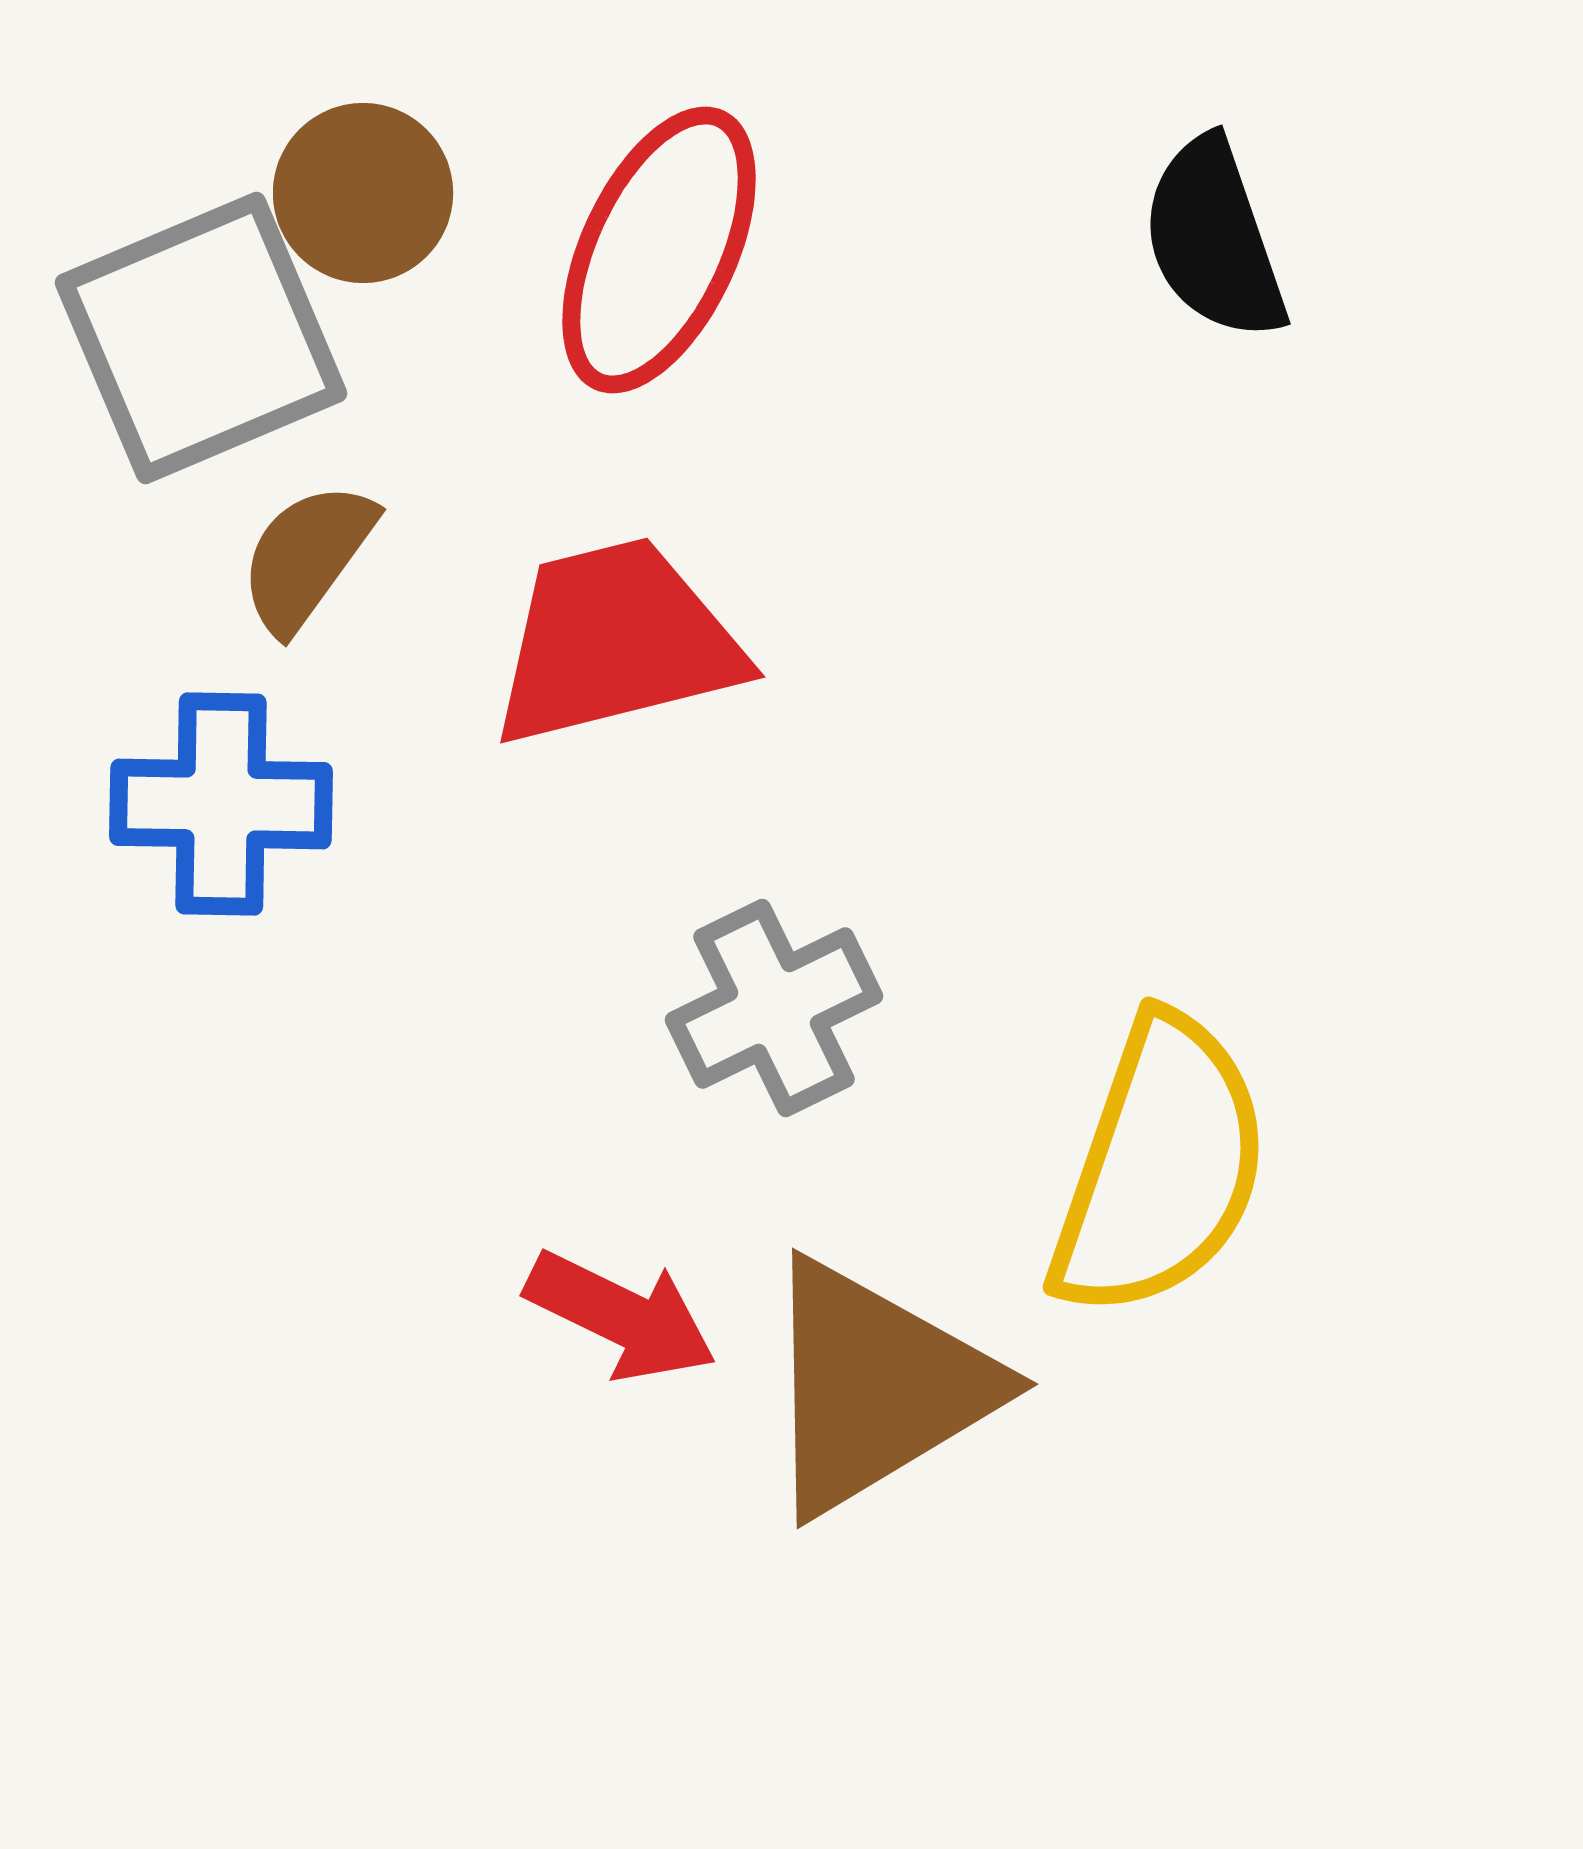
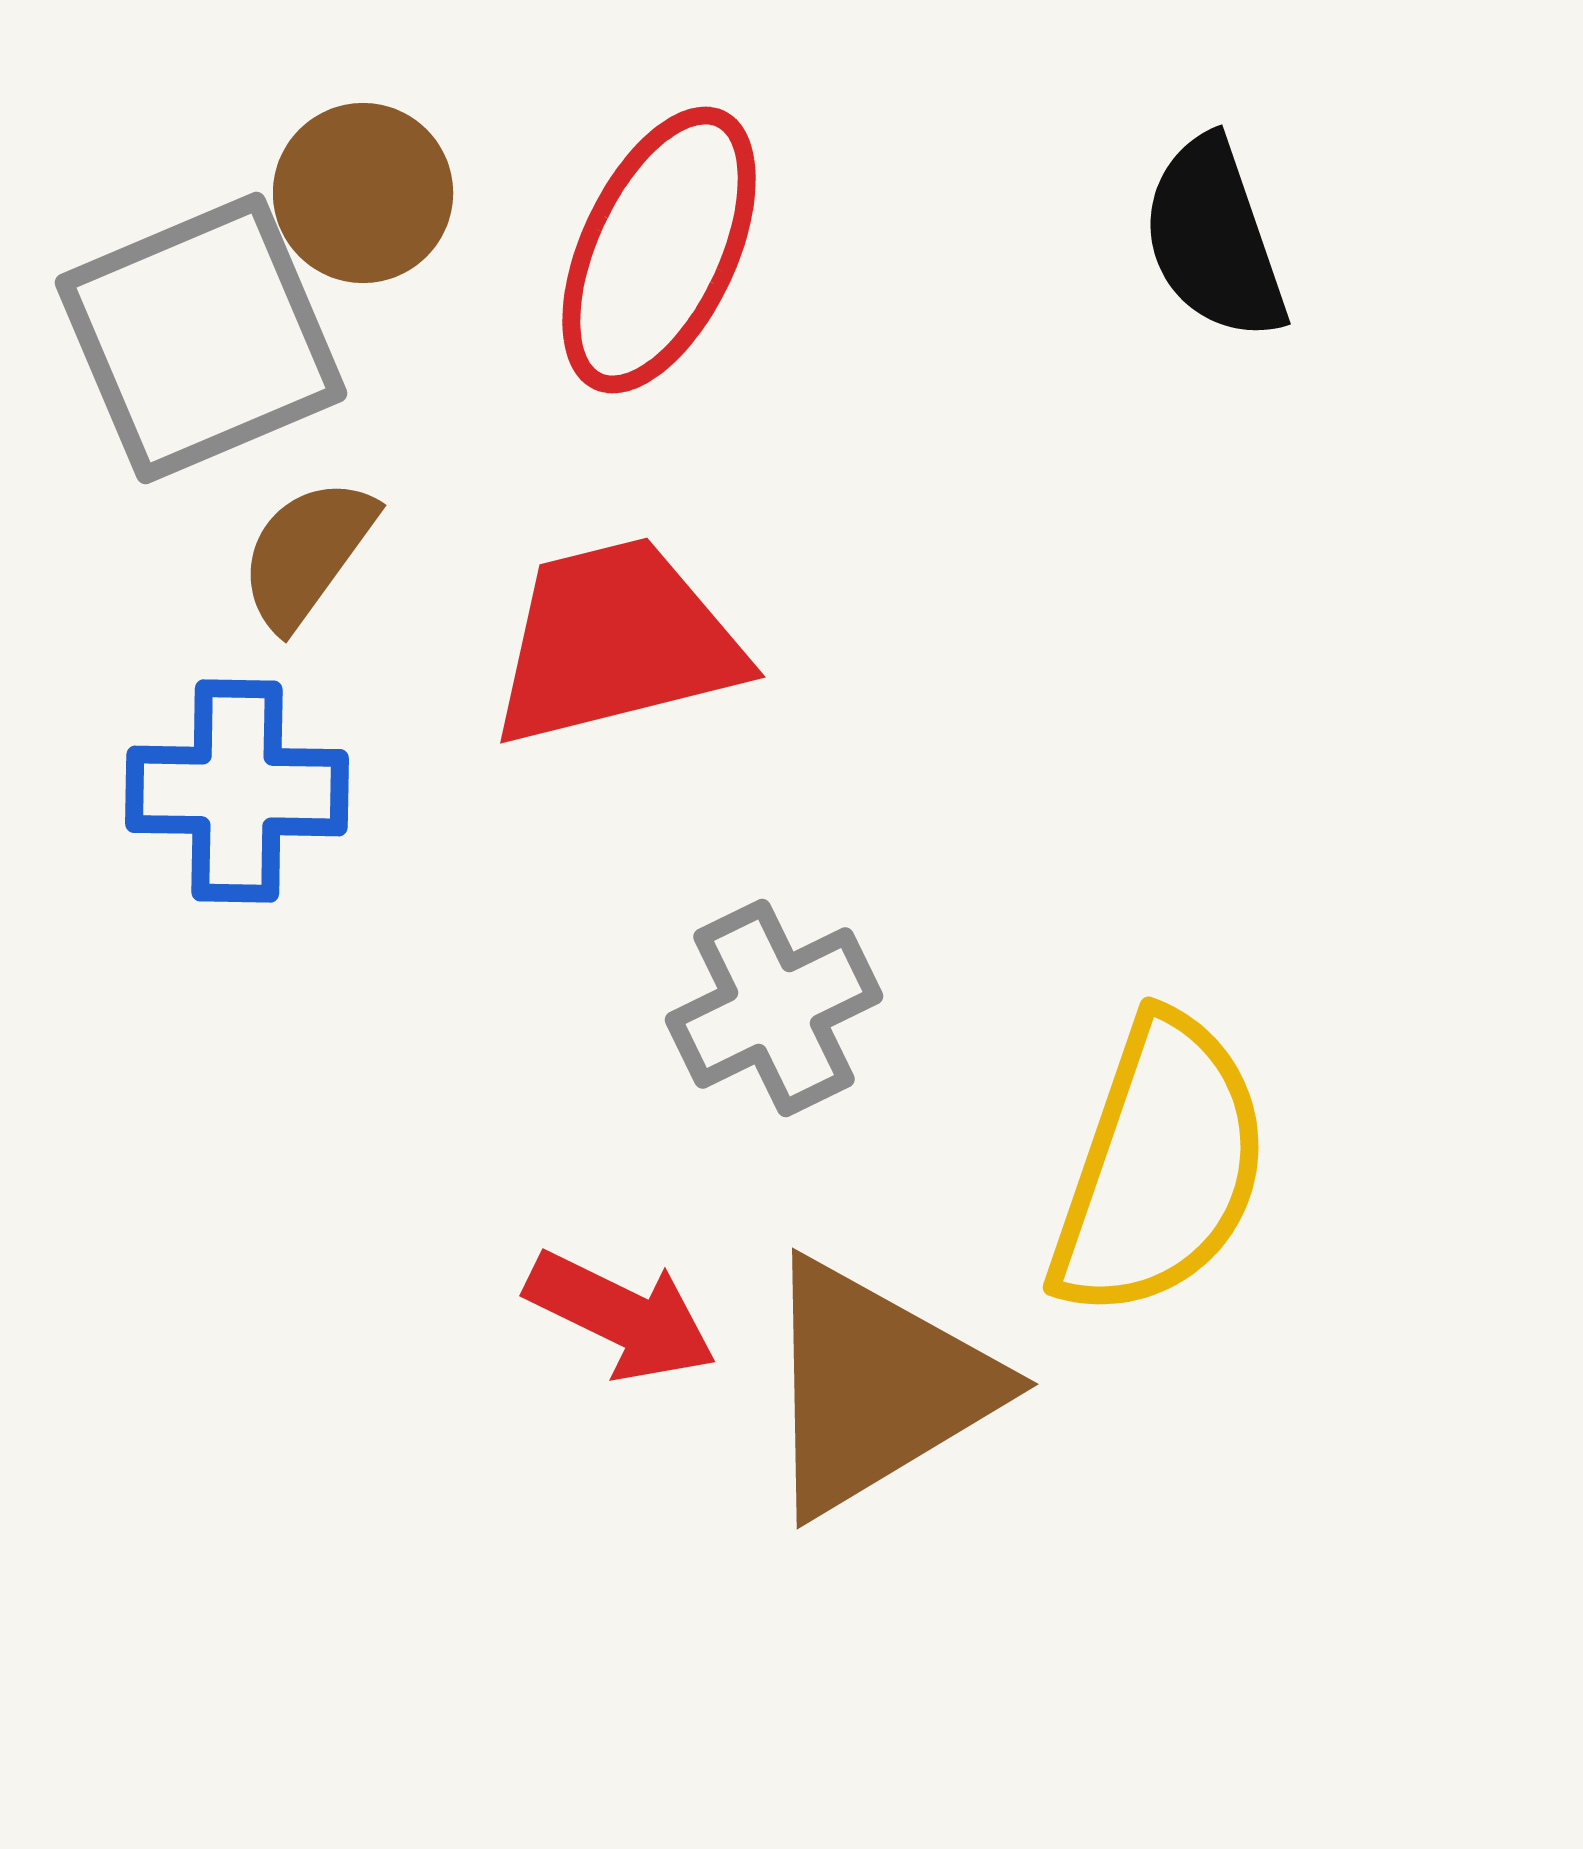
brown semicircle: moved 4 px up
blue cross: moved 16 px right, 13 px up
